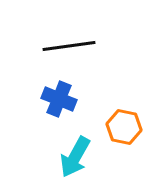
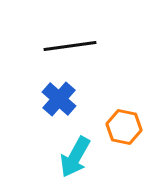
black line: moved 1 px right
blue cross: rotated 20 degrees clockwise
